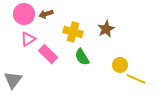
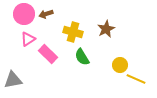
gray triangle: rotated 42 degrees clockwise
